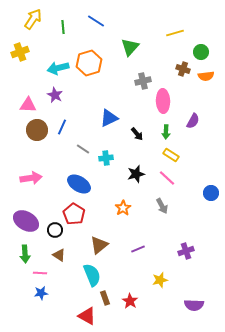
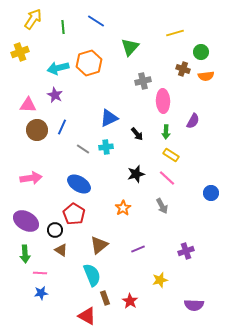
cyan cross at (106, 158): moved 11 px up
brown triangle at (59, 255): moved 2 px right, 5 px up
